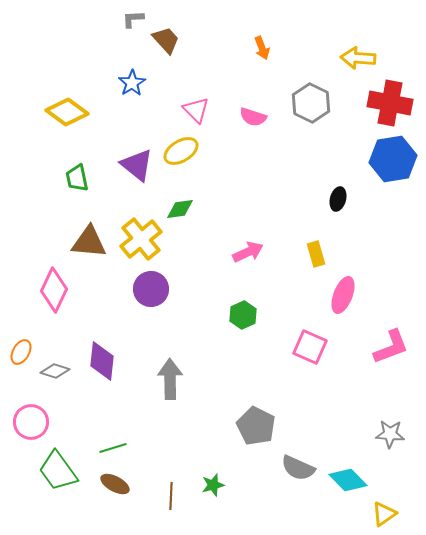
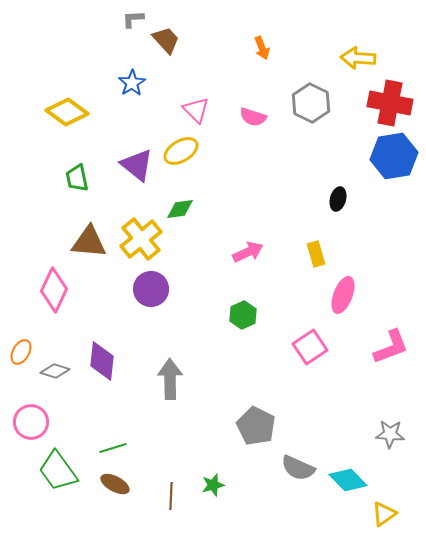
blue hexagon at (393, 159): moved 1 px right, 3 px up
pink square at (310, 347): rotated 32 degrees clockwise
